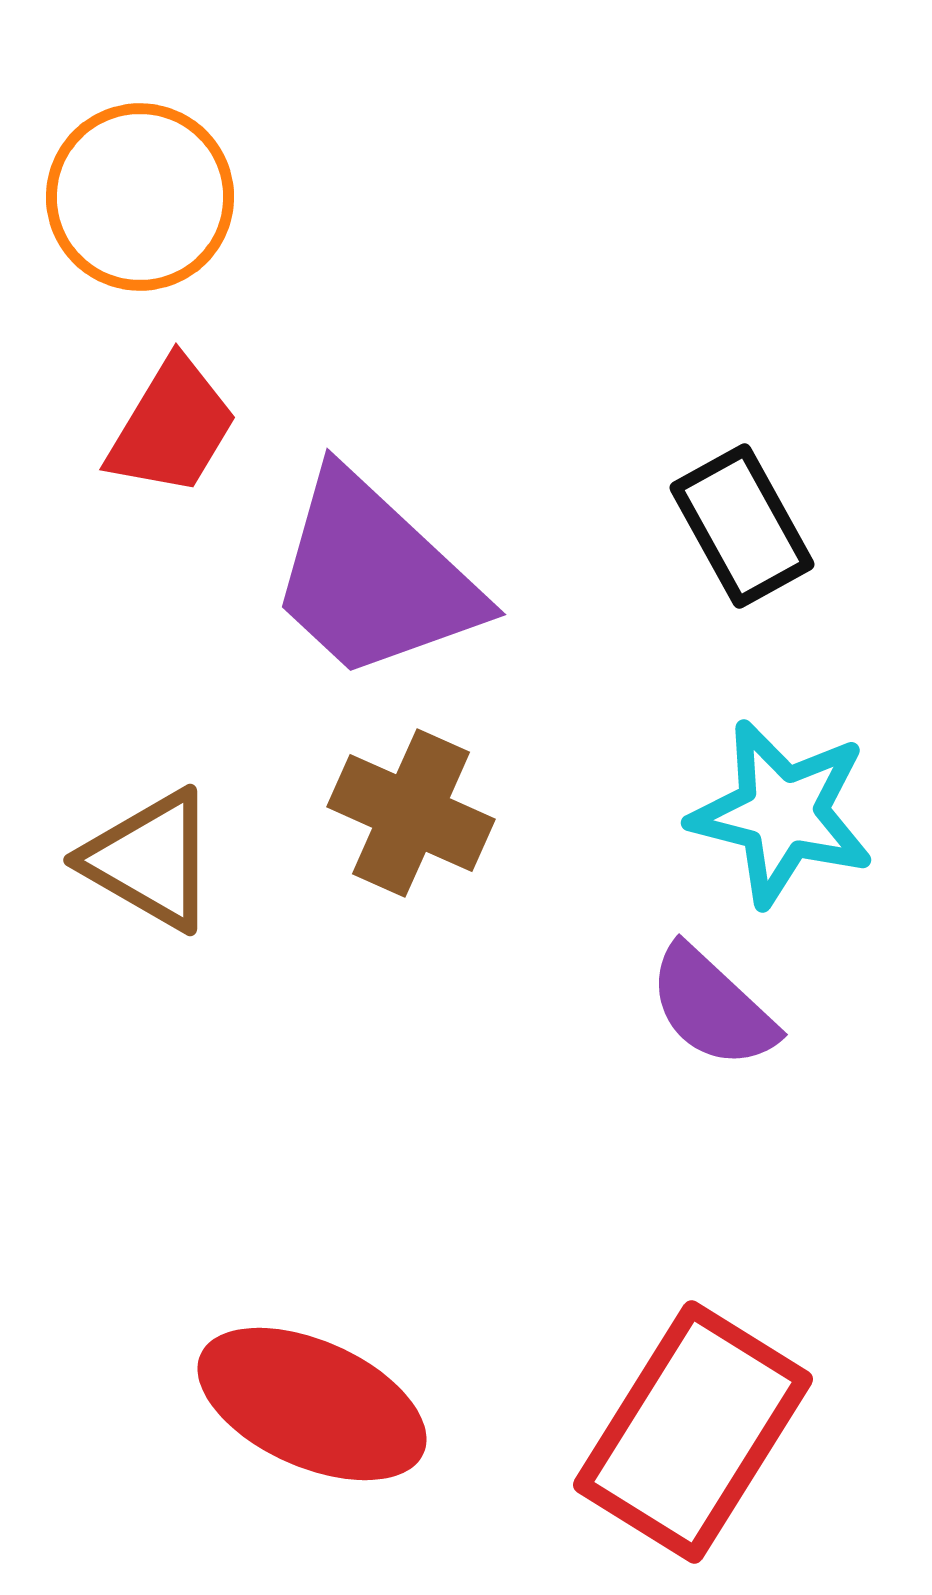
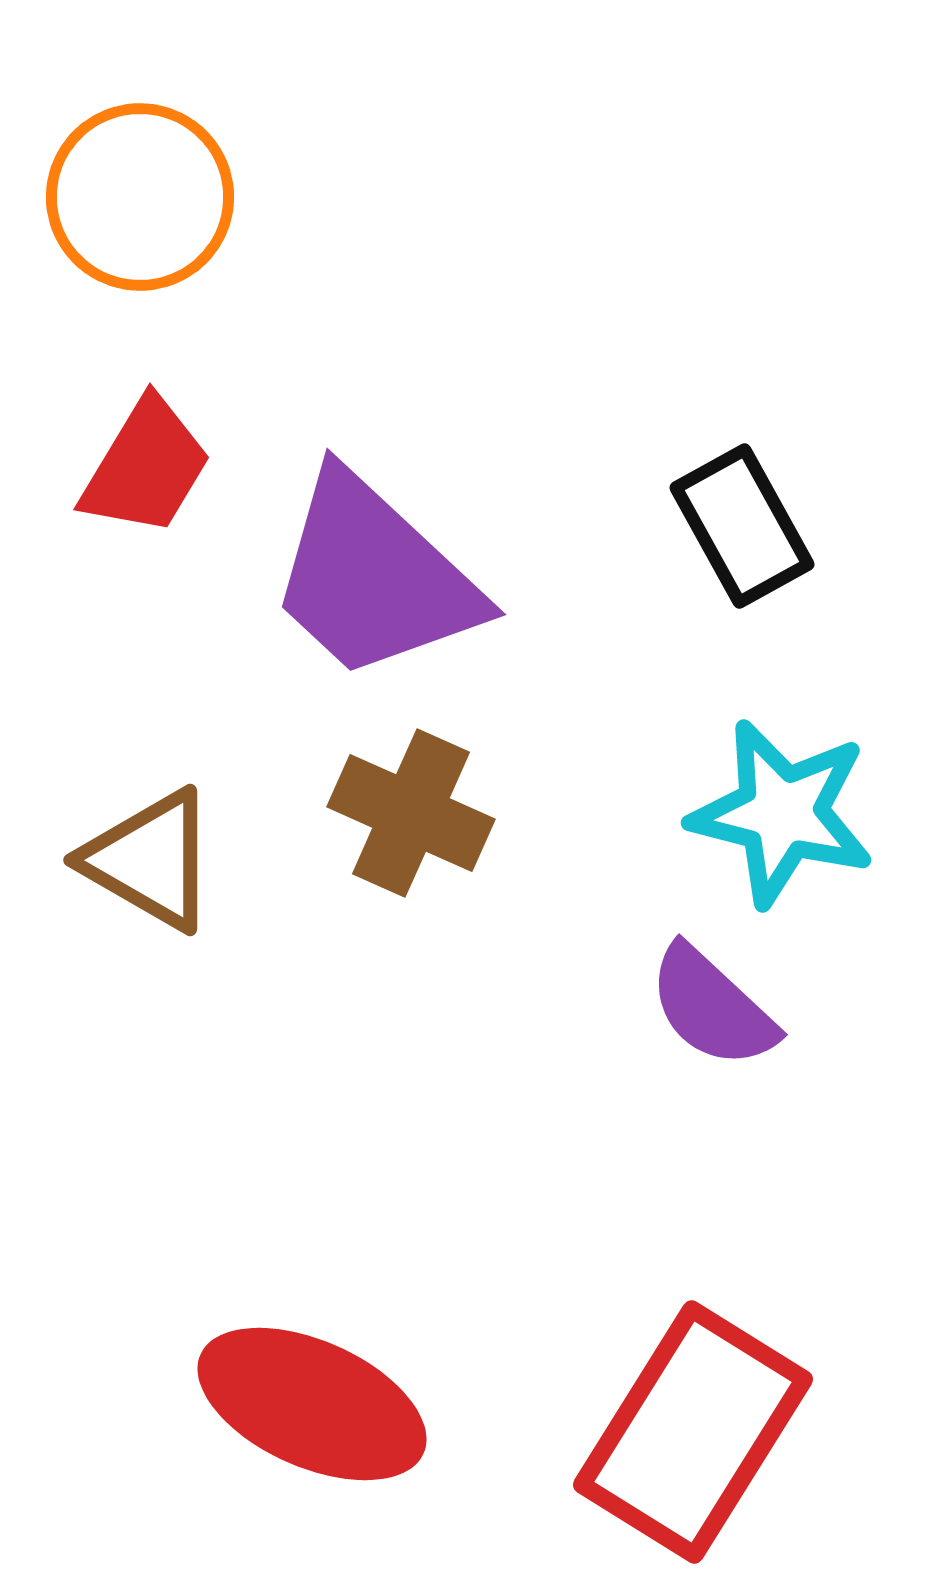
red trapezoid: moved 26 px left, 40 px down
